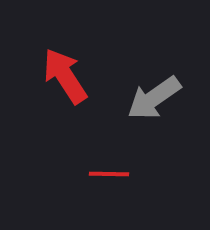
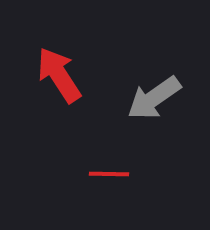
red arrow: moved 6 px left, 1 px up
